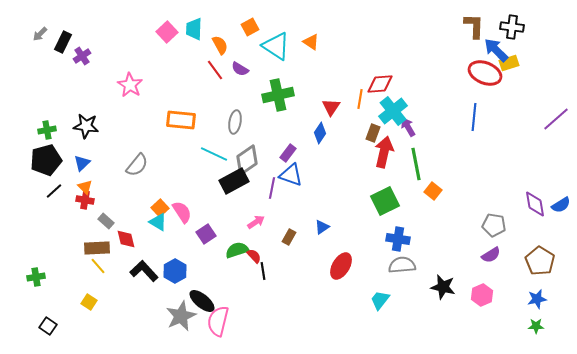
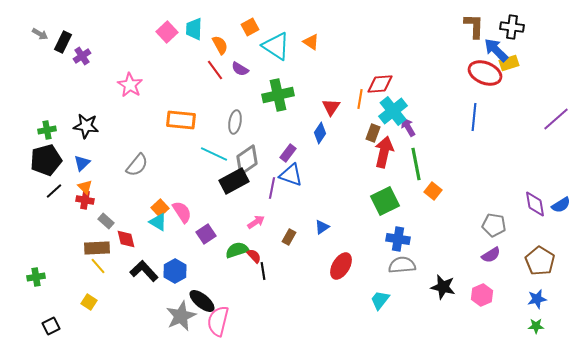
gray arrow at (40, 34): rotated 105 degrees counterclockwise
black square at (48, 326): moved 3 px right; rotated 30 degrees clockwise
